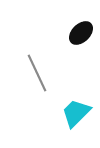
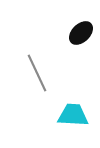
cyan trapezoid: moved 3 px left, 2 px down; rotated 48 degrees clockwise
